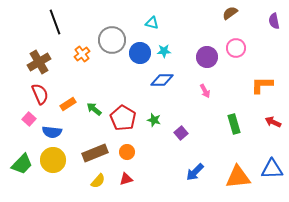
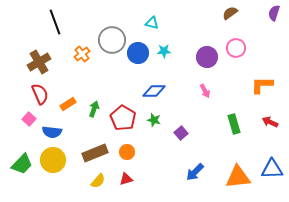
purple semicircle: moved 8 px up; rotated 28 degrees clockwise
blue circle: moved 2 px left
blue diamond: moved 8 px left, 11 px down
green arrow: rotated 70 degrees clockwise
red arrow: moved 3 px left
